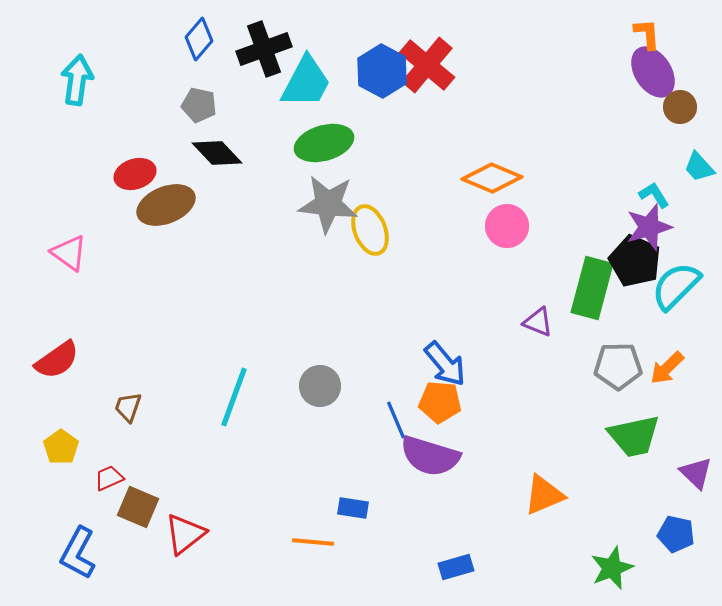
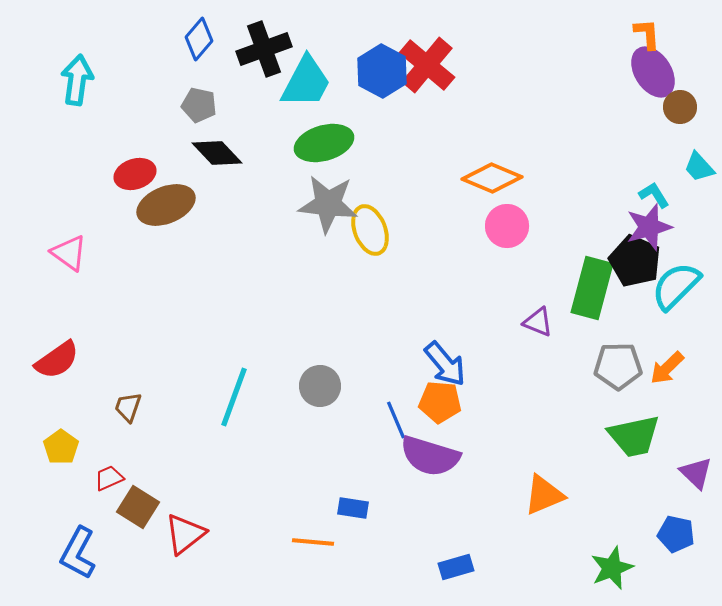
brown square at (138, 507): rotated 9 degrees clockwise
